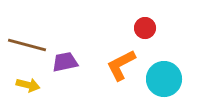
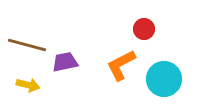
red circle: moved 1 px left, 1 px down
